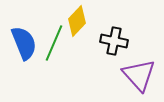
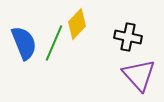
yellow diamond: moved 3 px down
black cross: moved 14 px right, 4 px up
